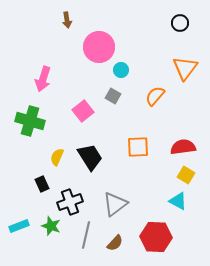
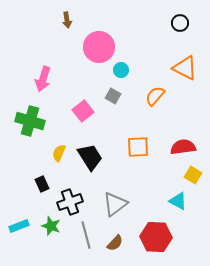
orange triangle: rotated 40 degrees counterclockwise
yellow semicircle: moved 2 px right, 4 px up
yellow square: moved 7 px right
gray line: rotated 28 degrees counterclockwise
